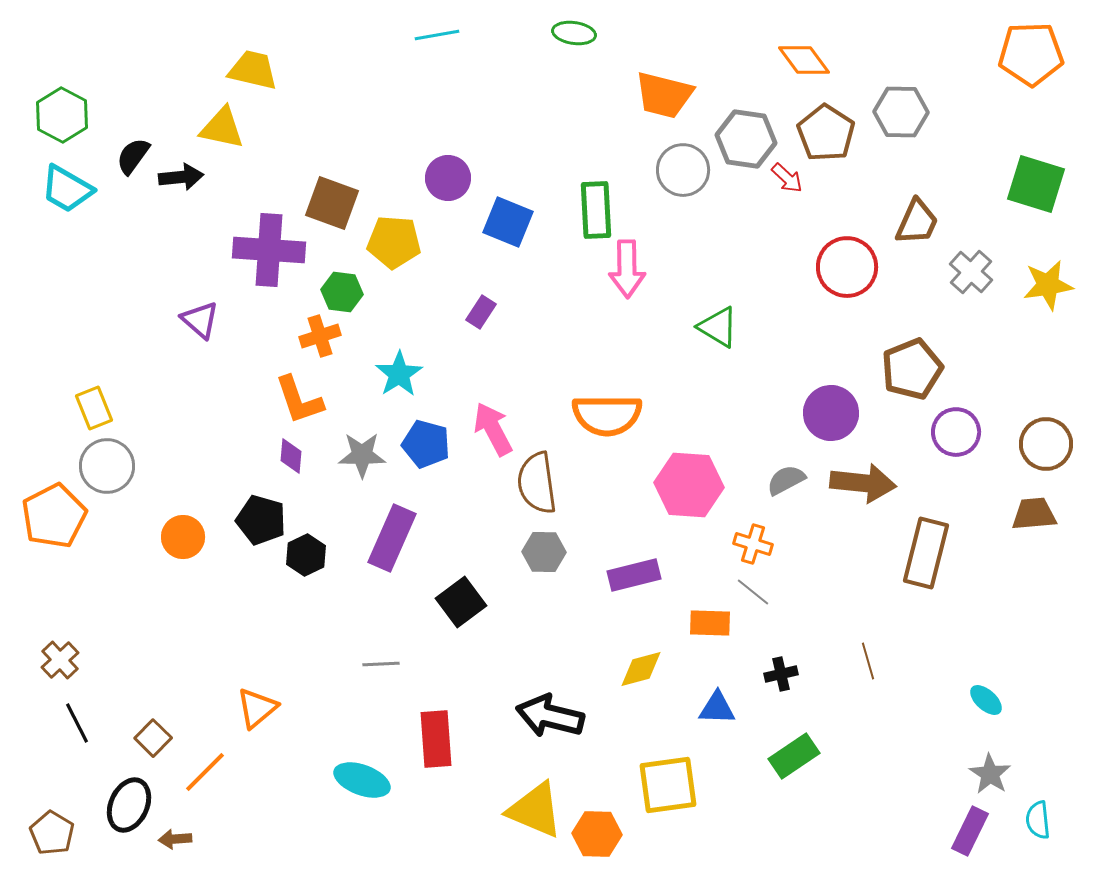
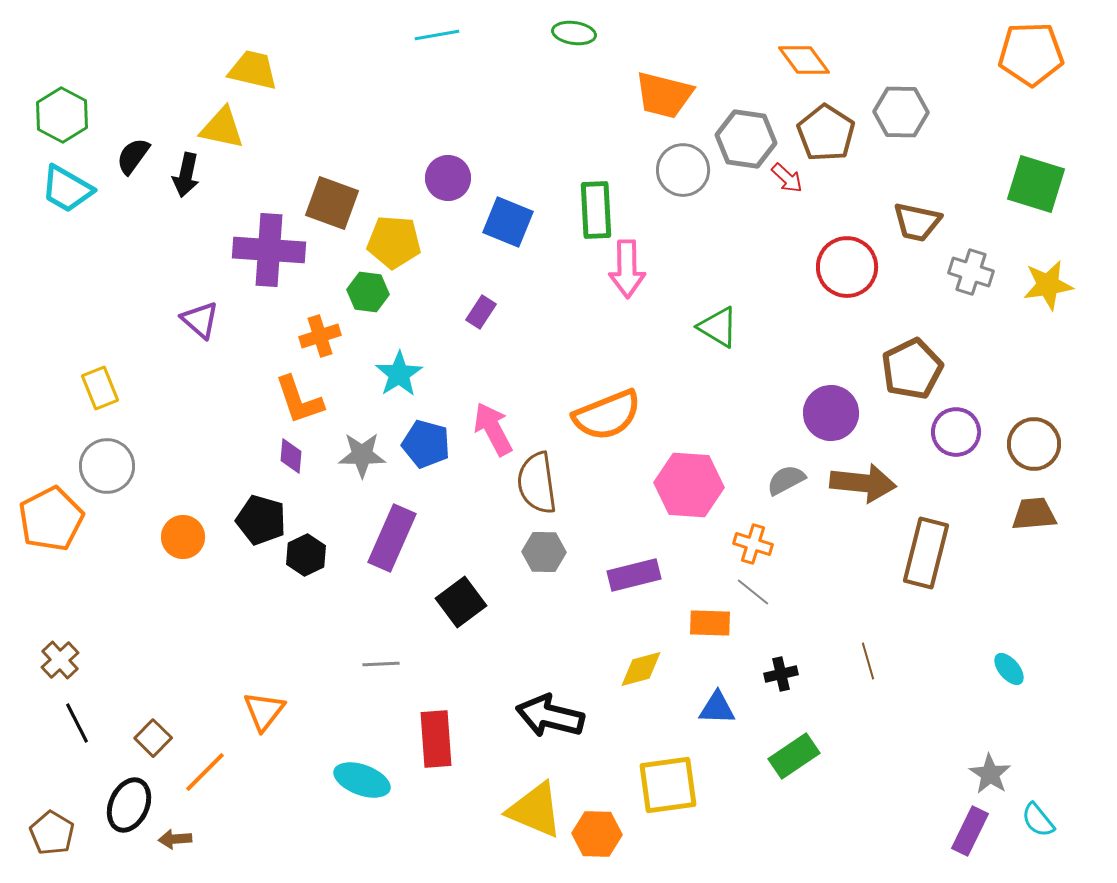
black arrow at (181, 177): moved 5 px right, 2 px up; rotated 108 degrees clockwise
brown trapezoid at (917, 222): rotated 78 degrees clockwise
gray cross at (971, 272): rotated 24 degrees counterclockwise
green hexagon at (342, 292): moved 26 px right
brown pentagon at (912, 369): rotated 4 degrees counterclockwise
yellow rectangle at (94, 408): moved 6 px right, 20 px up
orange semicircle at (607, 415): rotated 22 degrees counterclockwise
brown circle at (1046, 444): moved 12 px left
orange pentagon at (54, 516): moved 3 px left, 3 px down
cyan ellipse at (986, 700): moved 23 px right, 31 px up; rotated 8 degrees clockwise
orange triangle at (257, 708): moved 7 px right, 3 px down; rotated 12 degrees counterclockwise
cyan semicircle at (1038, 820): rotated 33 degrees counterclockwise
